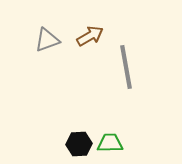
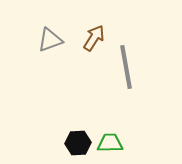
brown arrow: moved 4 px right, 2 px down; rotated 28 degrees counterclockwise
gray triangle: moved 3 px right
black hexagon: moved 1 px left, 1 px up
